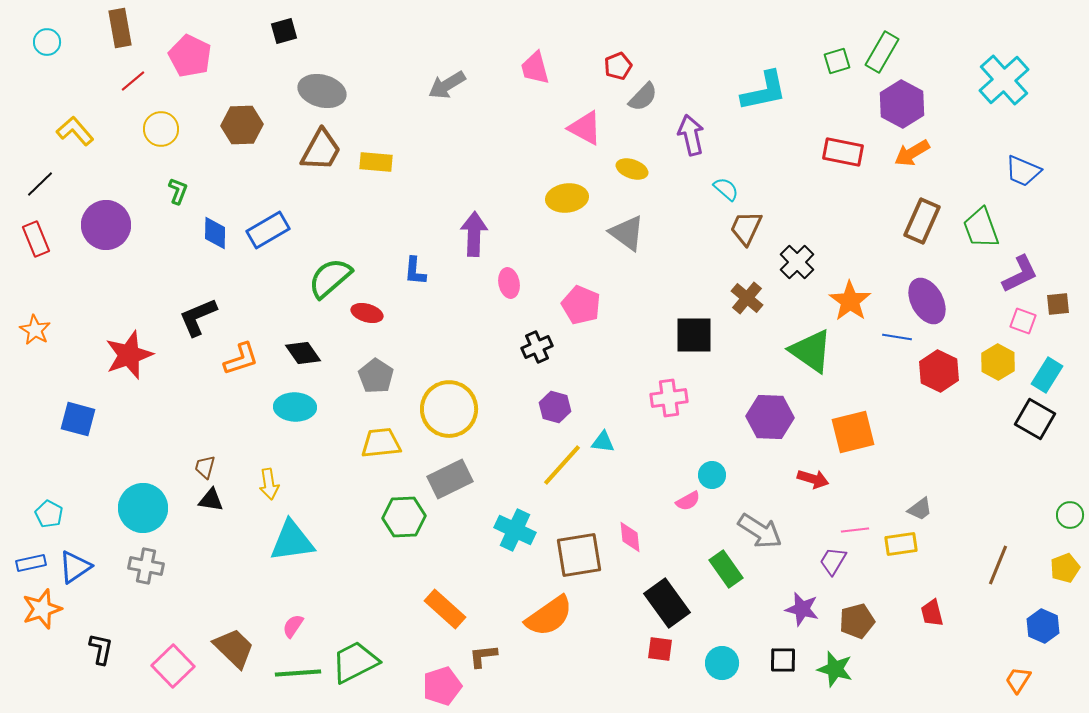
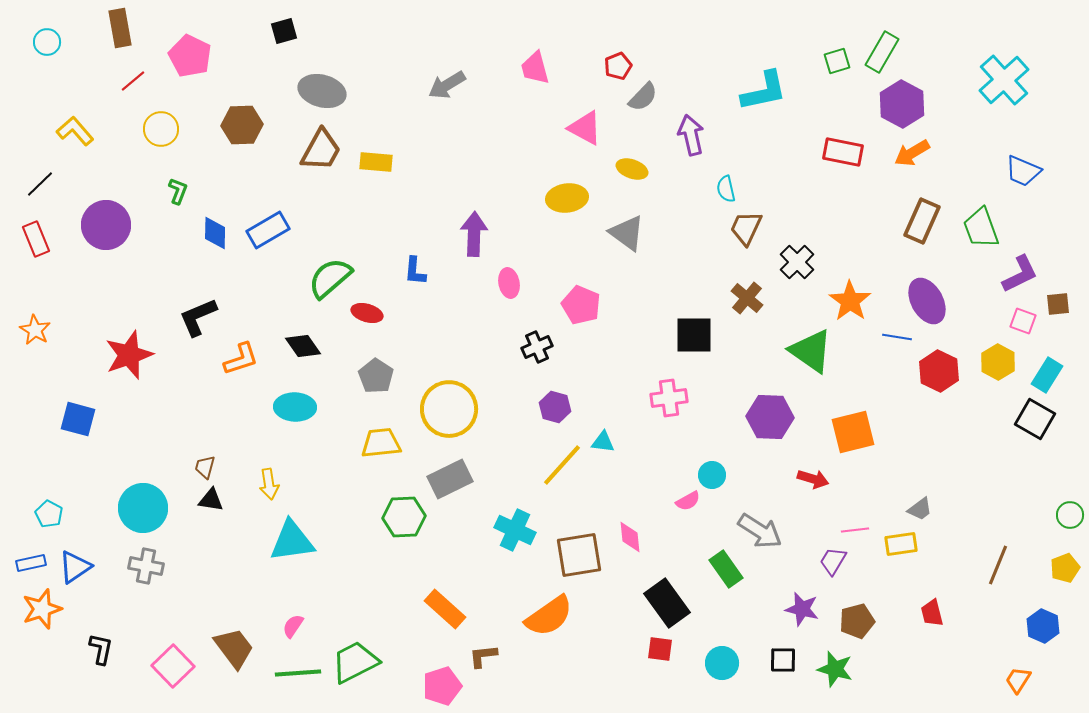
cyan semicircle at (726, 189): rotated 144 degrees counterclockwise
black diamond at (303, 353): moved 7 px up
brown trapezoid at (234, 648): rotated 9 degrees clockwise
